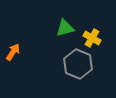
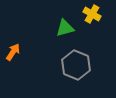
yellow cross: moved 24 px up
gray hexagon: moved 2 px left, 1 px down
